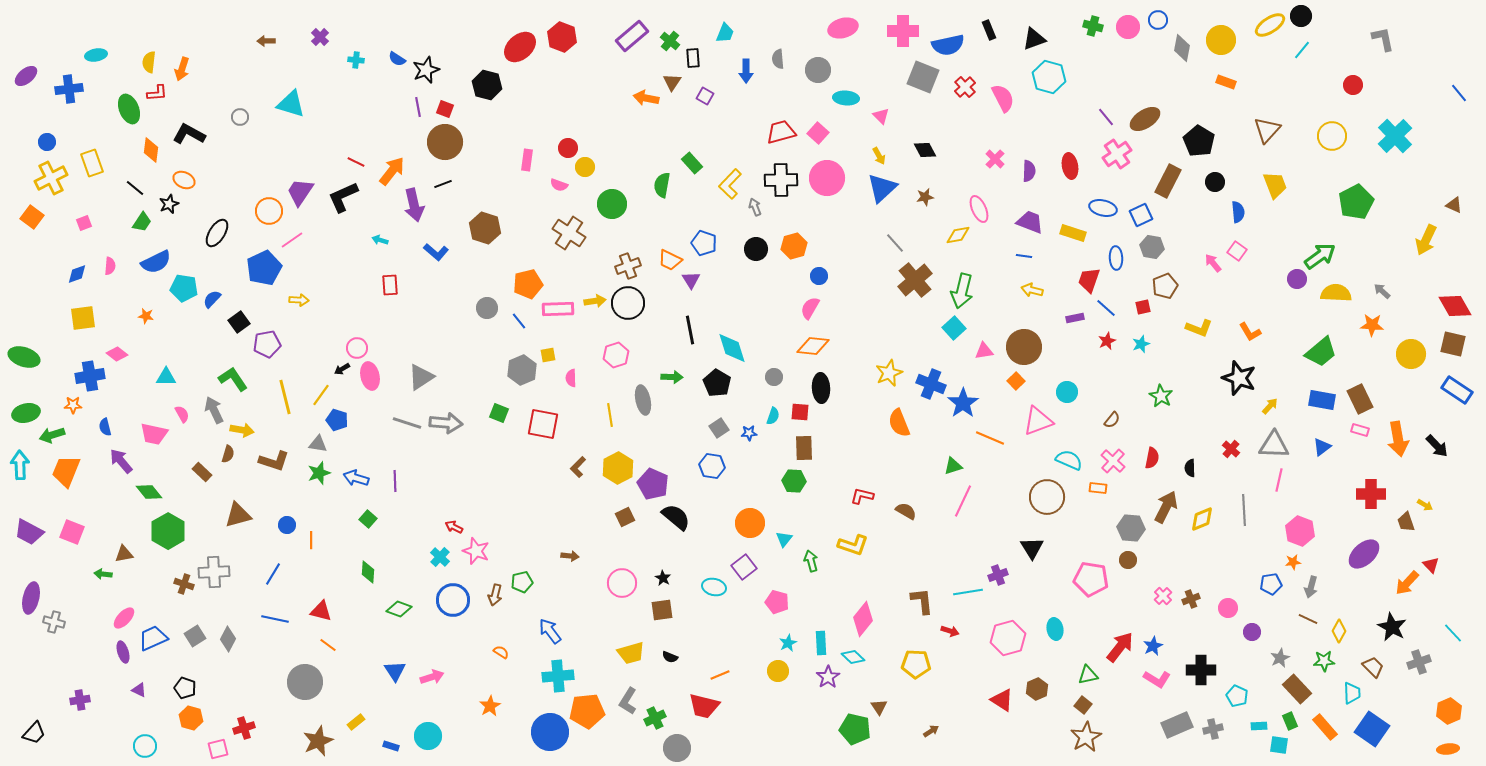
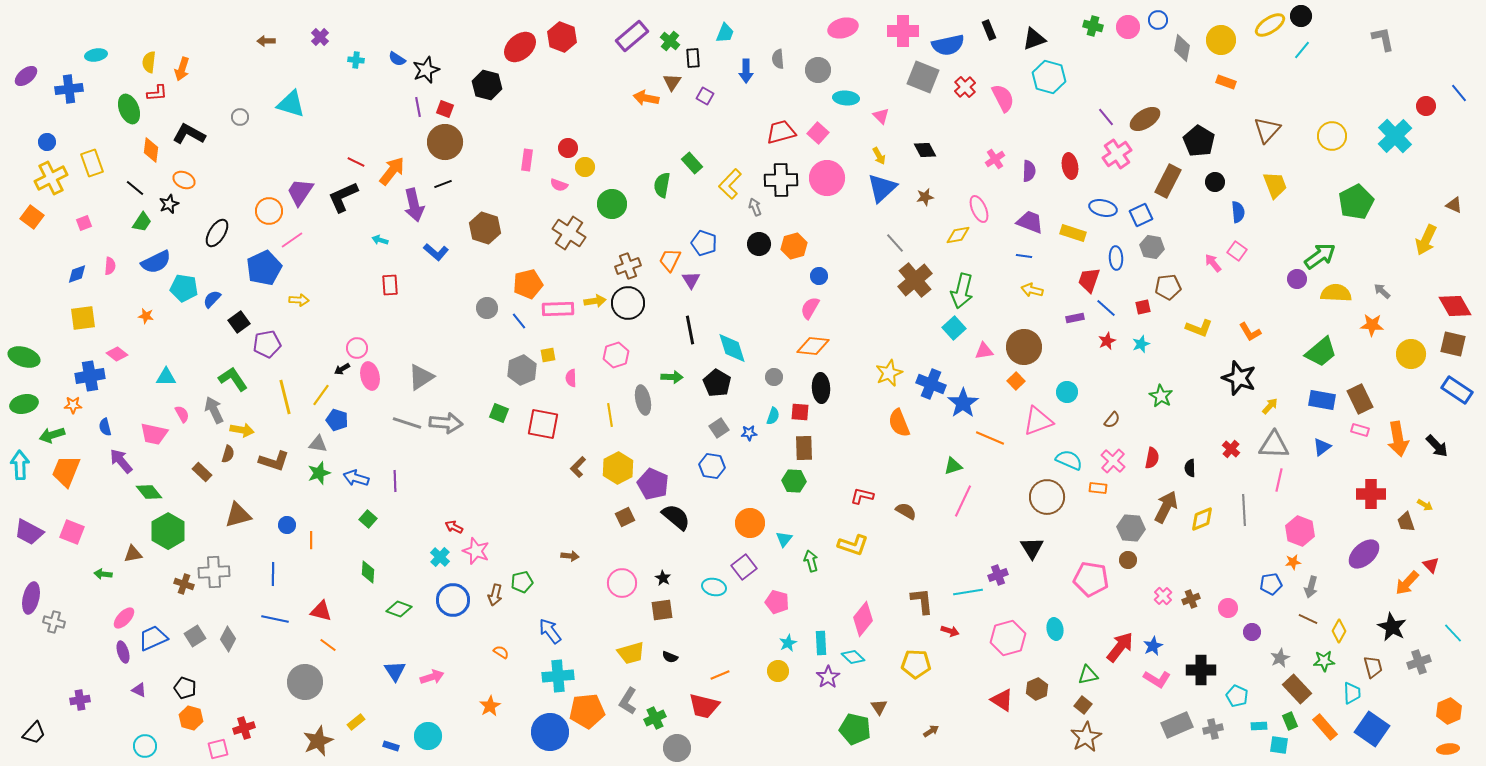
red circle at (1353, 85): moved 73 px right, 21 px down
pink cross at (995, 159): rotated 12 degrees clockwise
black circle at (756, 249): moved 3 px right, 5 px up
orange trapezoid at (670, 260): rotated 90 degrees clockwise
brown pentagon at (1165, 286): moved 3 px right, 1 px down; rotated 15 degrees clockwise
green ellipse at (26, 413): moved 2 px left, 9 px up
brown triangle at (124, 554): moved 9 px right
blue line at (273, 574): rotated 30 degrees counterclockwise
brown trapezoid at (1373, 667): rotated 30 degrees clockwise
